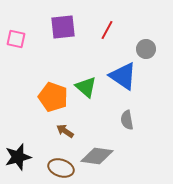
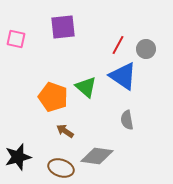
red line: moved 11 px right, 15 px down
